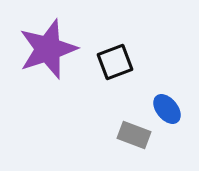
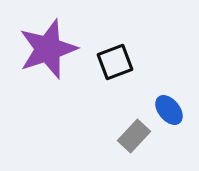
blue ellipse: moved 2 px right, 1 px down
gray rectangle: moved 1 px down; rotated 68 degrees counterclockwise
